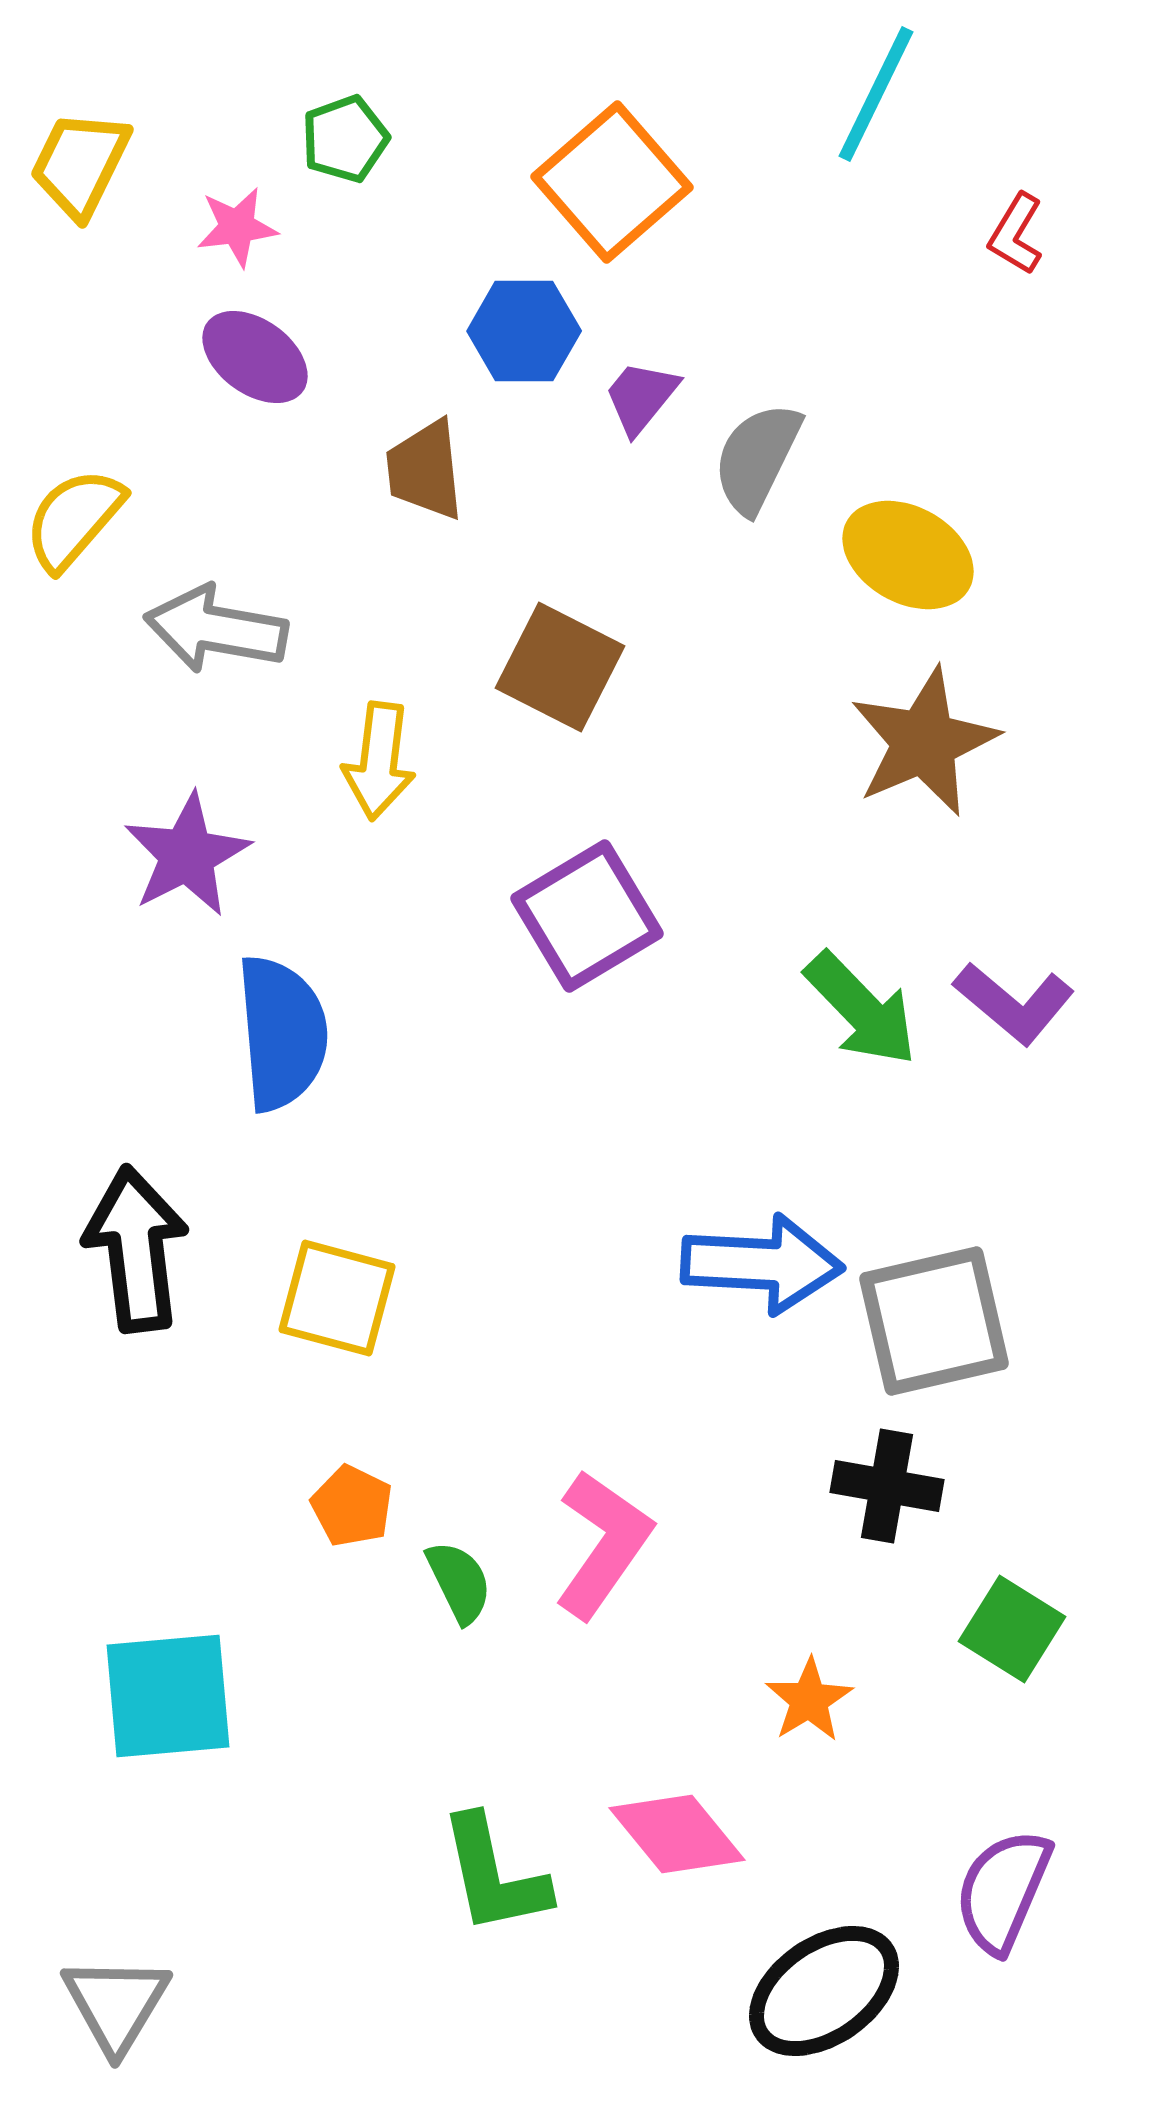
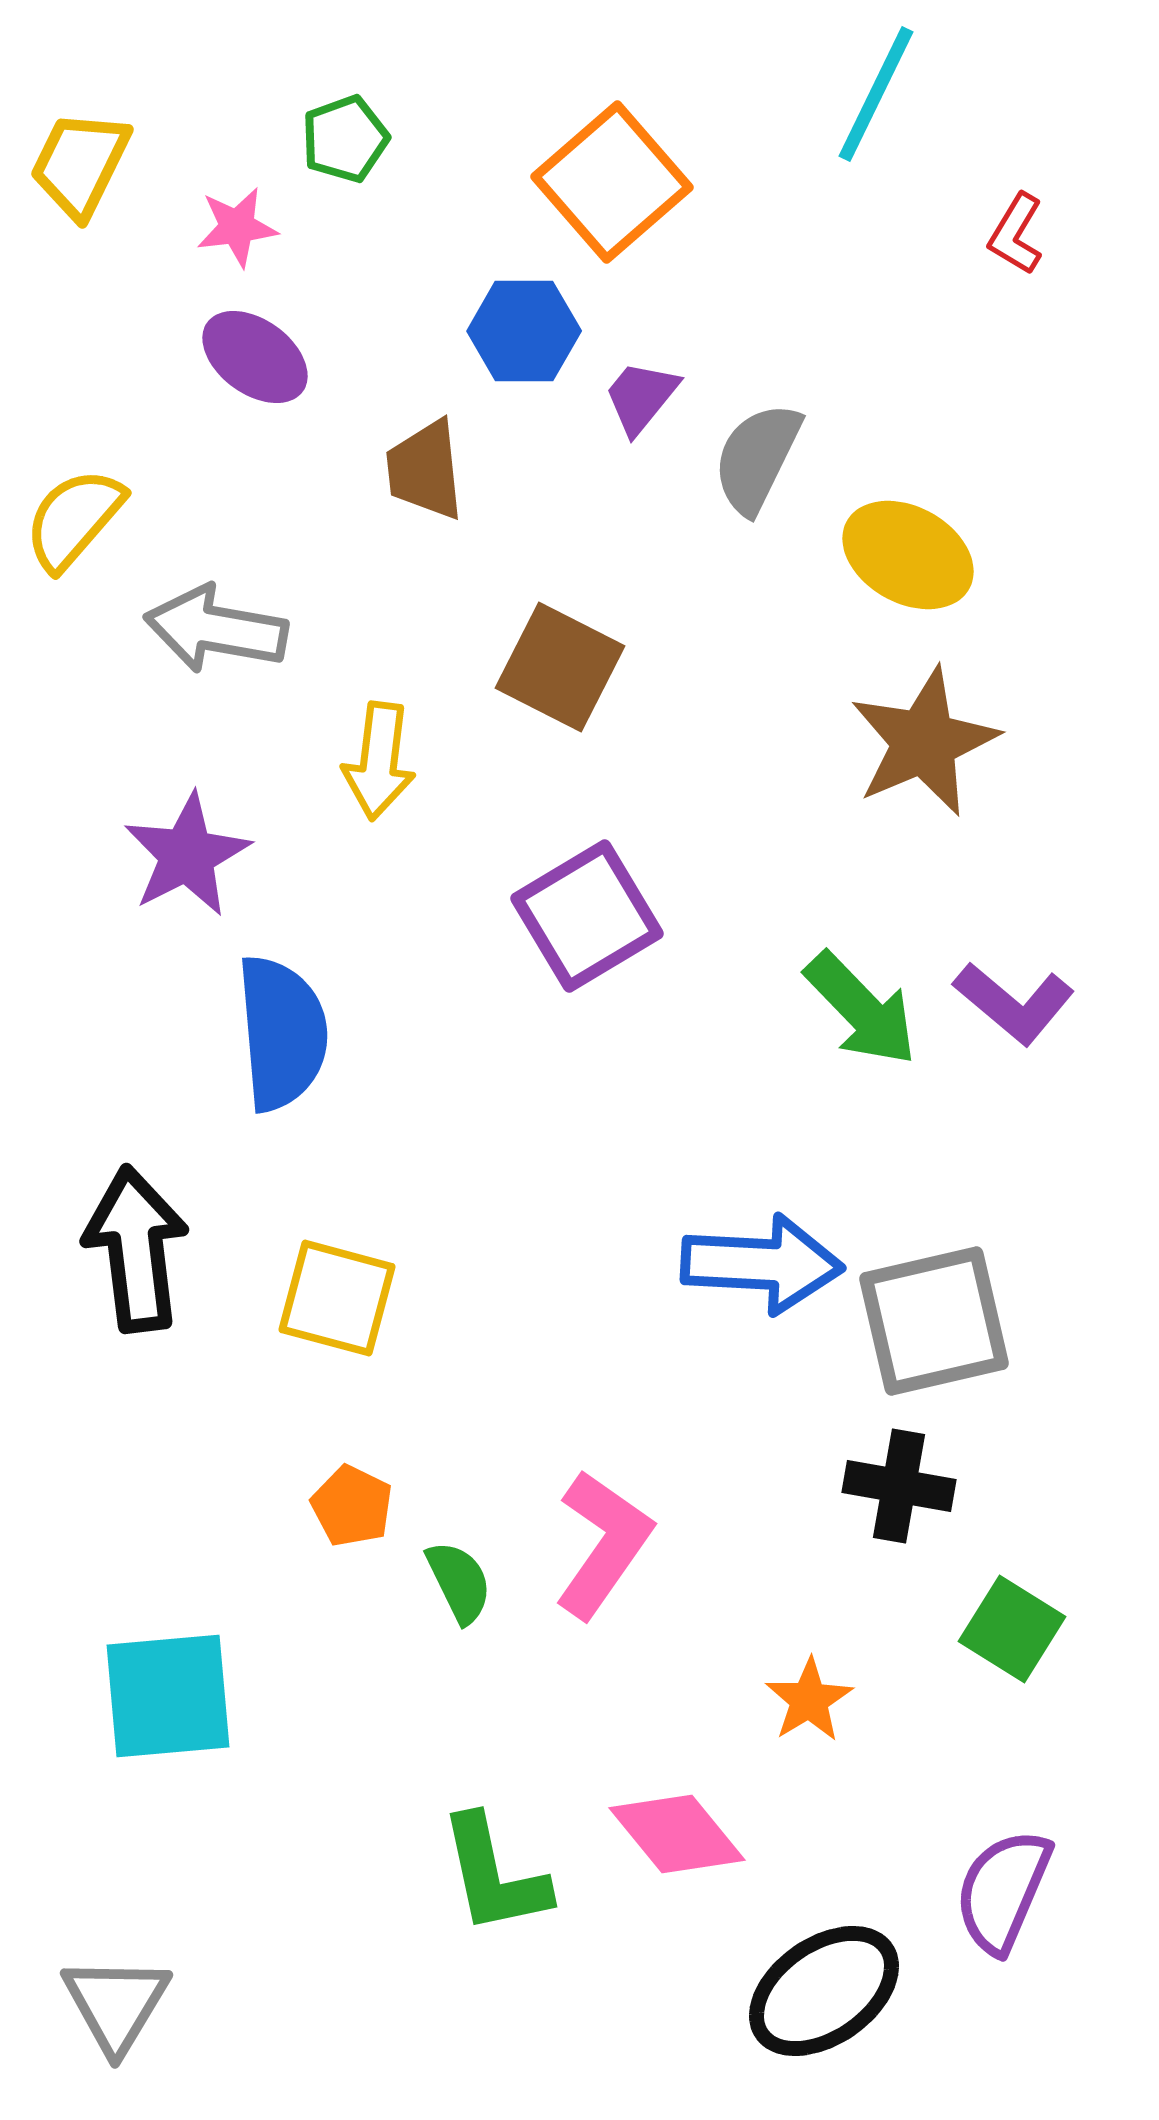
black cross: moved 12 px right
